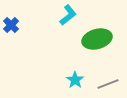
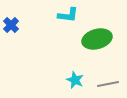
cyan L-shape: rotated 45 degrees clockwise
cyan star: rotated 12 degrees counterclockwise
gray line: rotated 10 degrees clockwise
